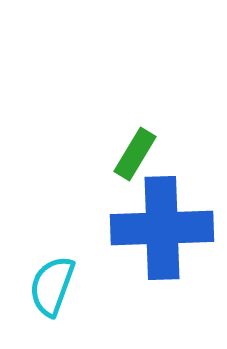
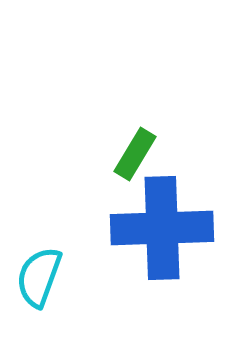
cyan semicircle: moved 13 px left, 9 px up
